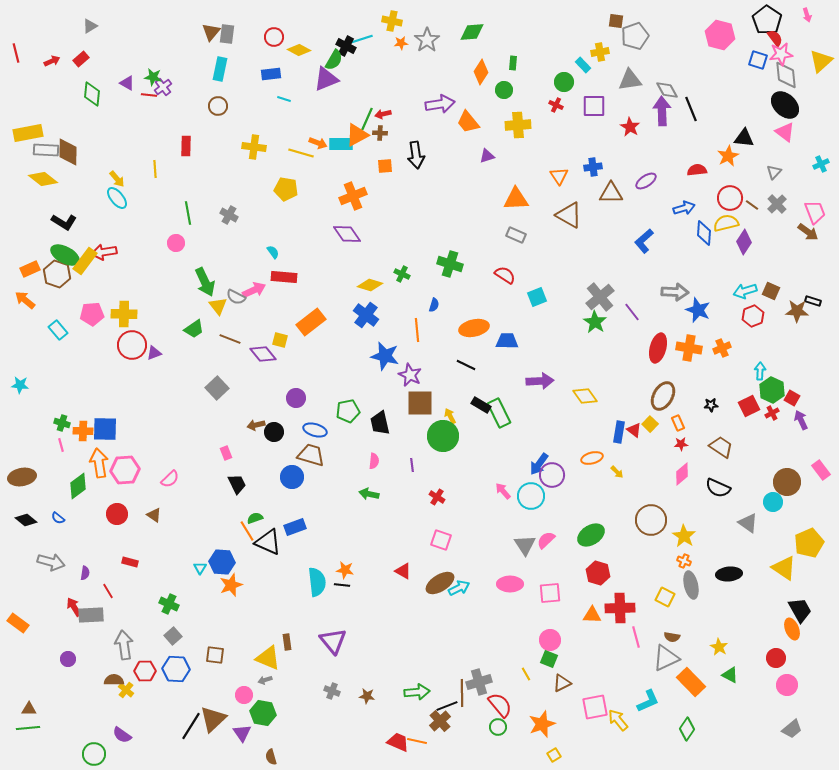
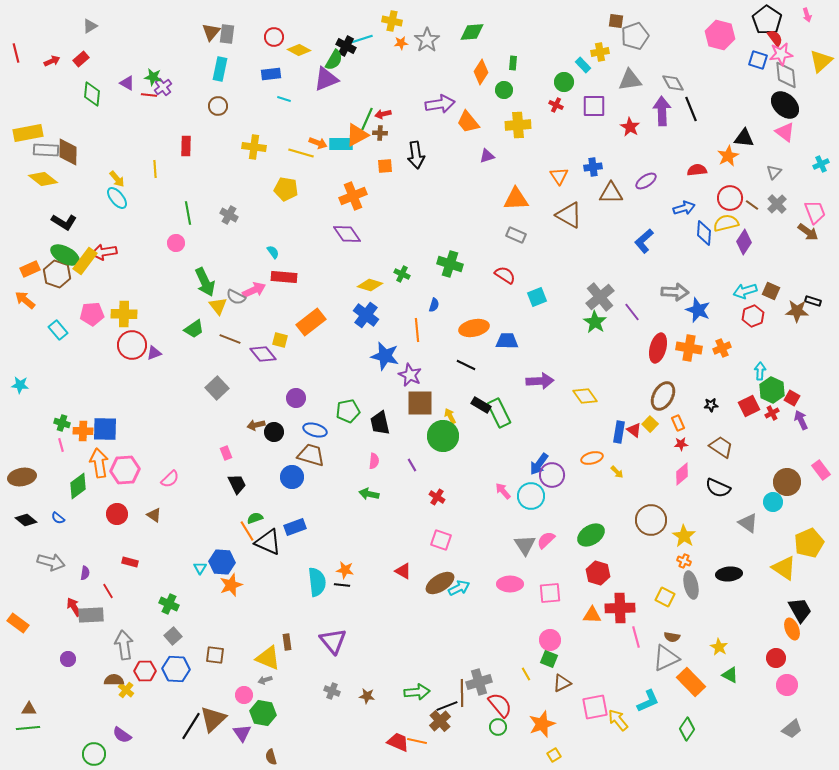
gray diamond at (667, 90): moved 6 px right, 7 px up
purple line at (412, 465): rotated 24 degrees counterclockwise
